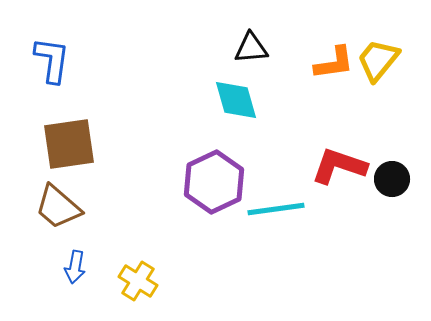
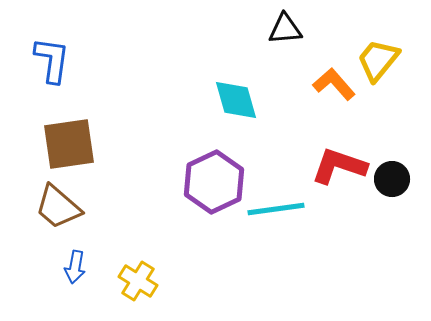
black triangle: moved 34 px right, 19 px up
orange L-shape: moved 21 px down; rotated 123 degrees counterclockwise
